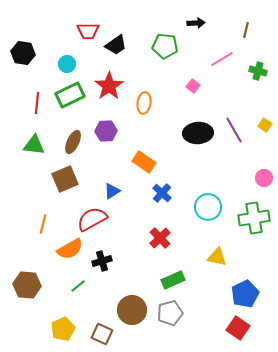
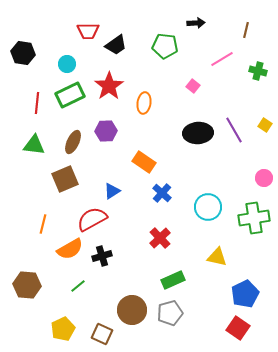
black cross at (102, 261): moved 5 px up
